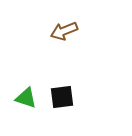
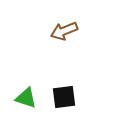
black square: moved 2 px right
